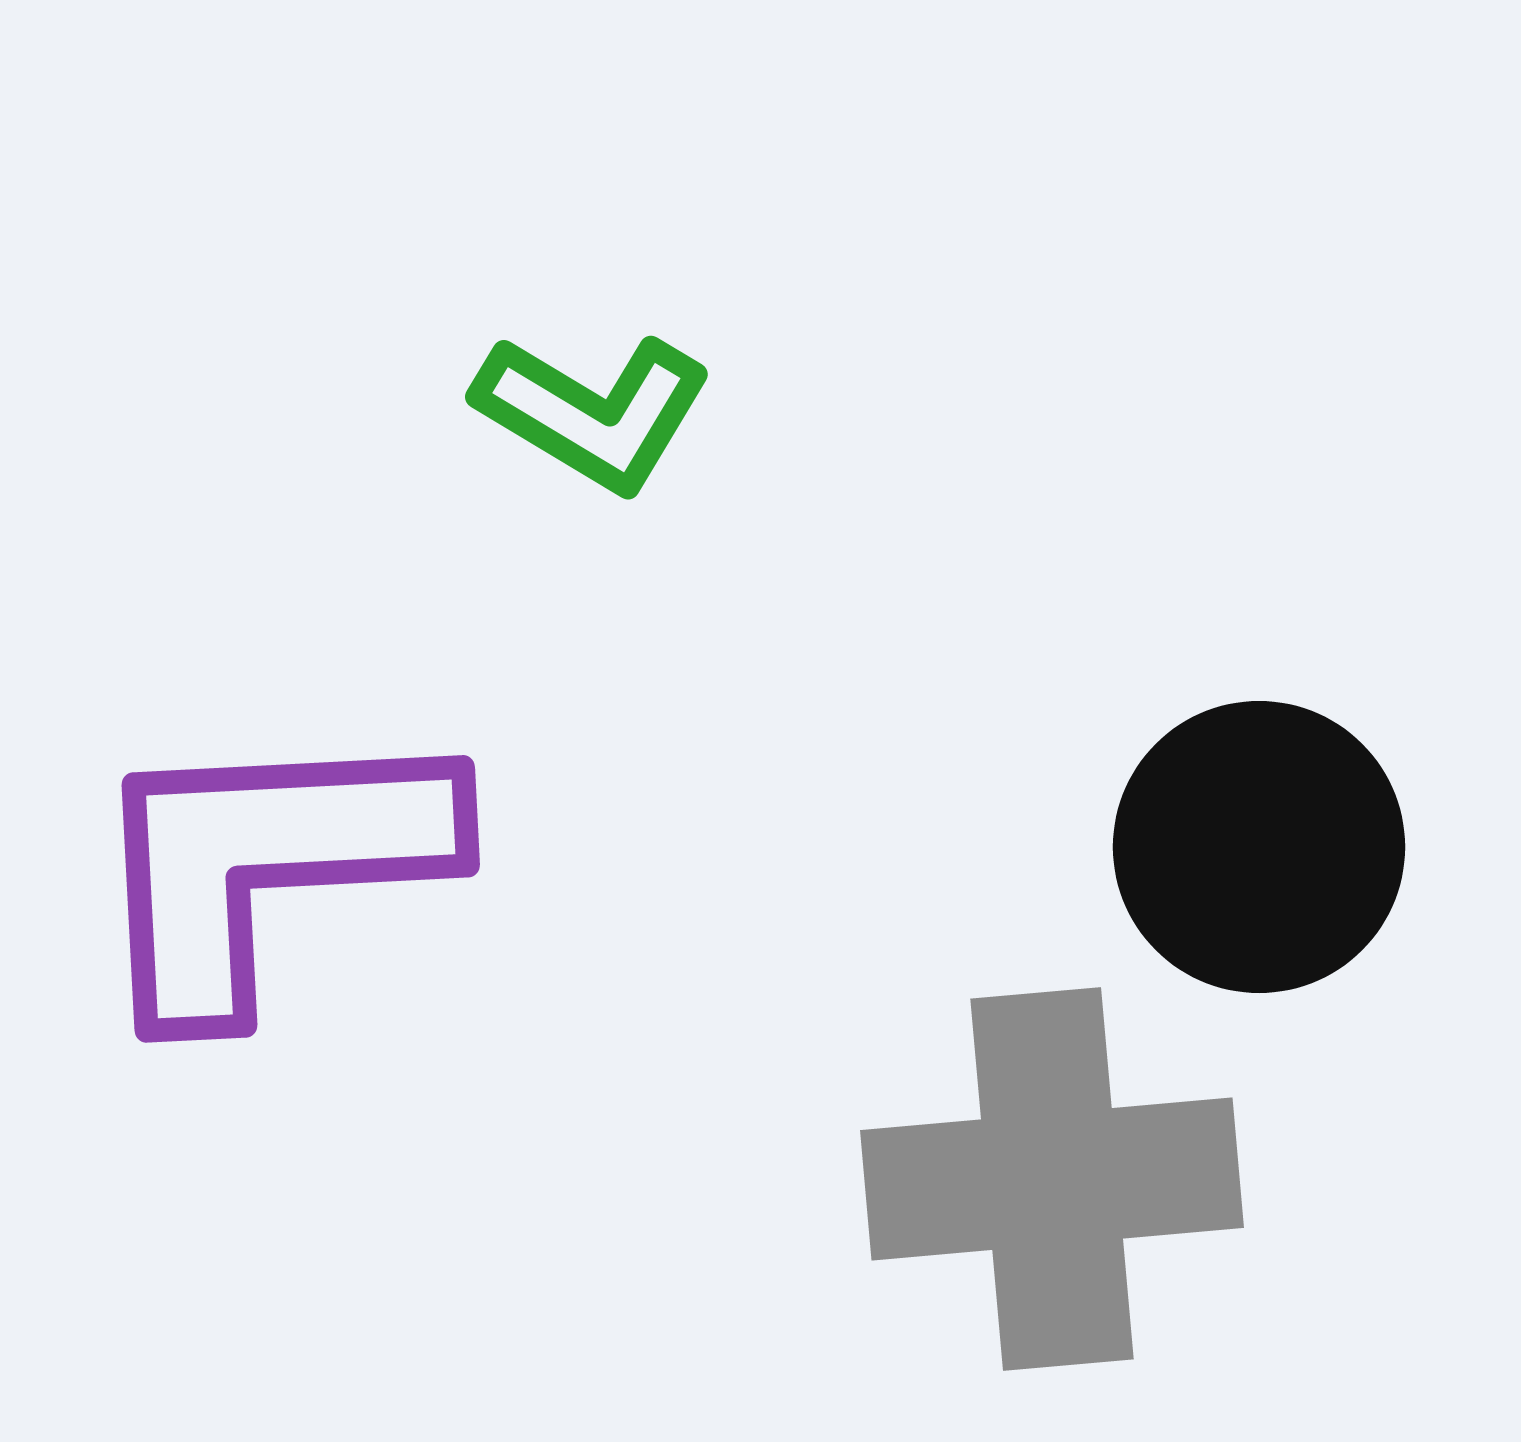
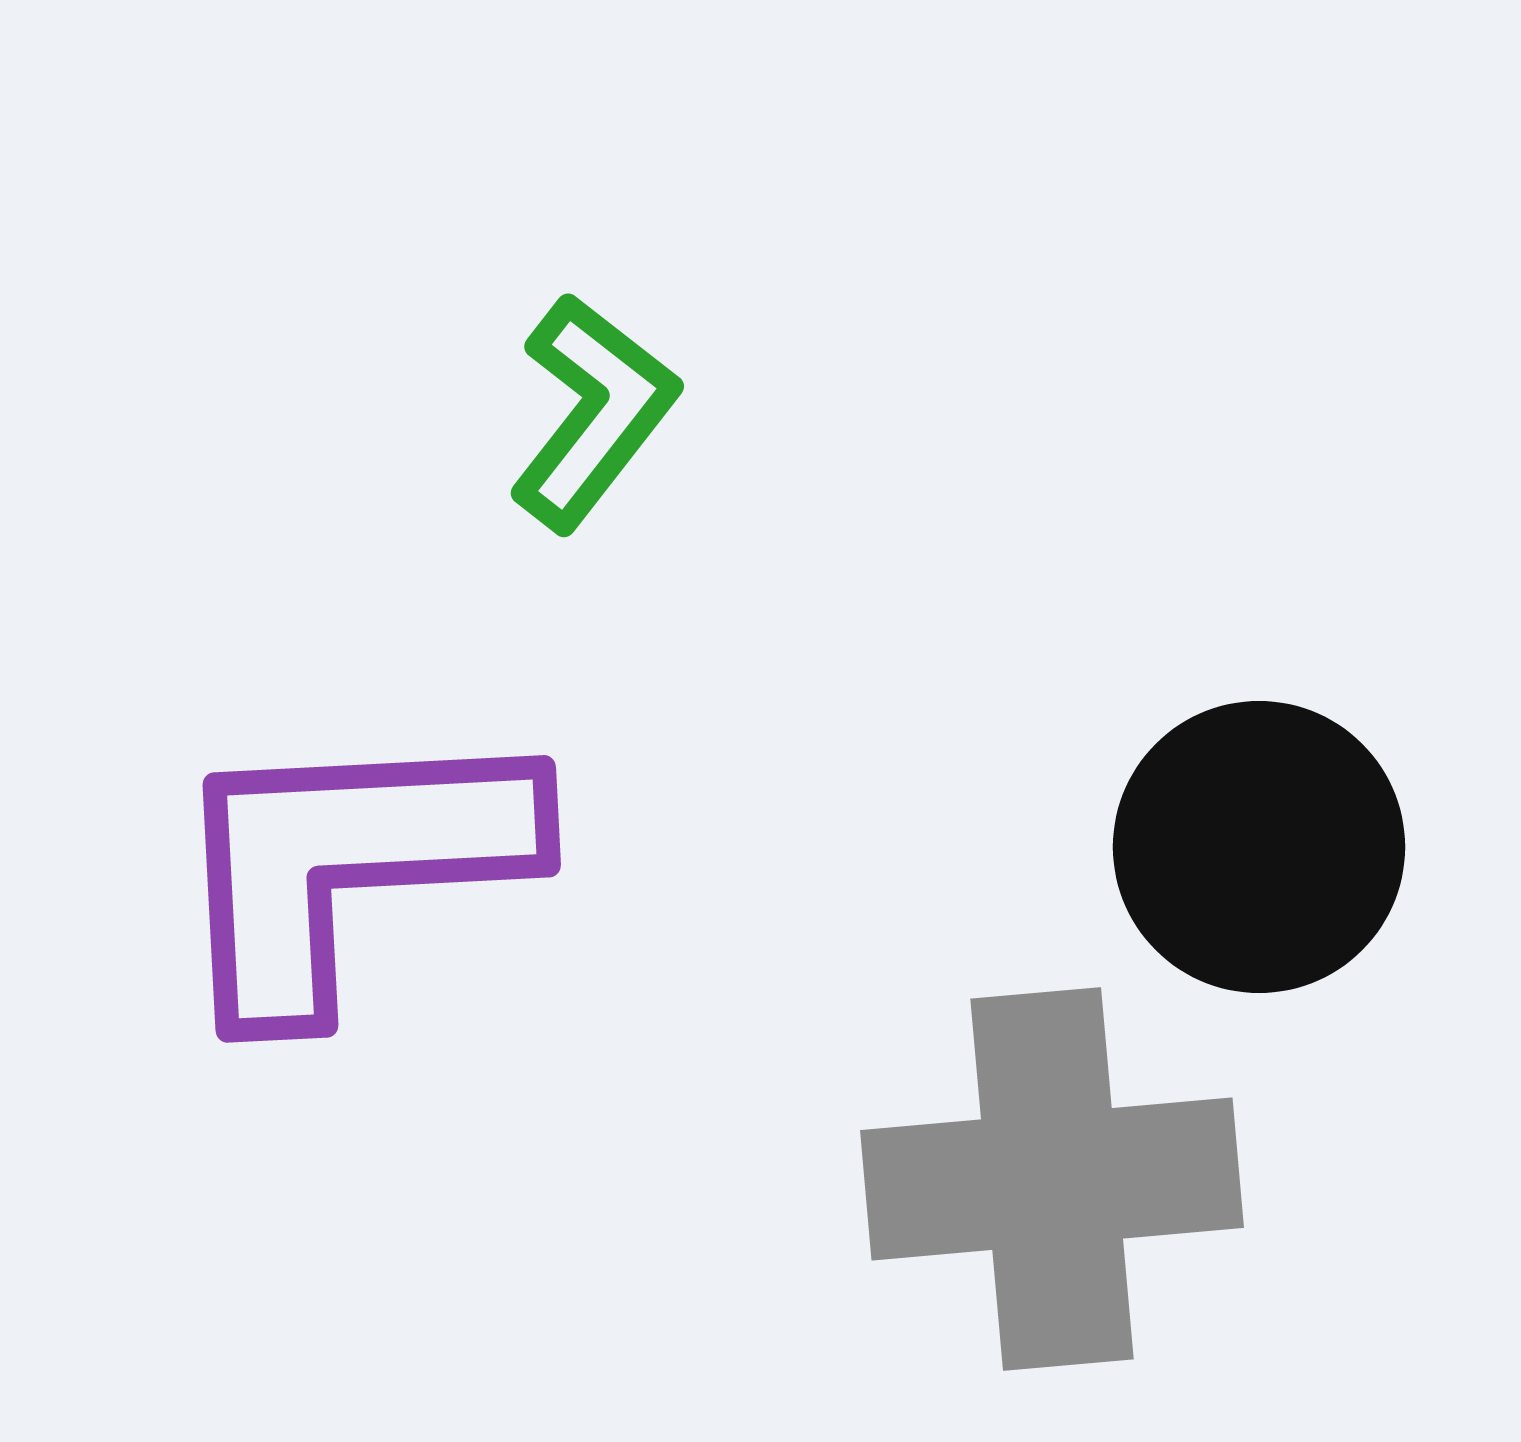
green L-shape: rotated 83 degrees counterclockwise
purple L-shape: moved 81 px right
